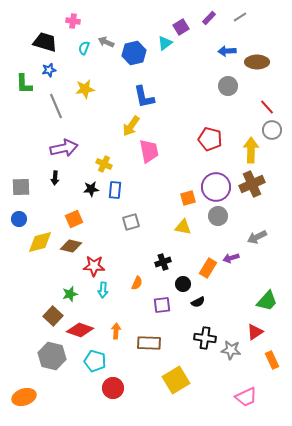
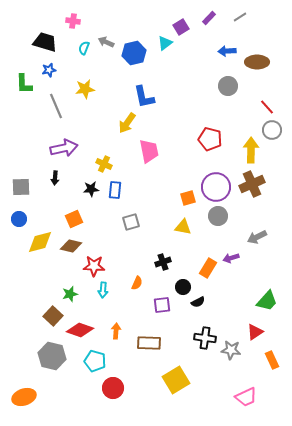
yellow arrow at (131, 126): moved 4 px left, 3 px up
black circle at (183, 284): moved 3 px down
